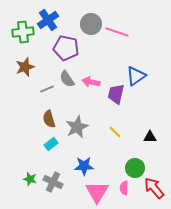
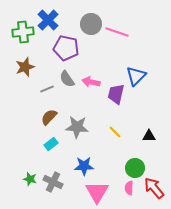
blue cross: rotated 10 degrees counterclockwise
blue triangle: rotated 10 degrees counterclockwise
brown semicircle: moved 2 px up; rotated 60 degrees clockwise
gray star: rotated 30 degrees clockwise
black triangle: moved 1 px left, 1 px up
pink semicircle: moved 5 px right
